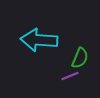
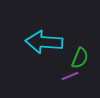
cyan arrow: moved 5 px right, 2 px down
